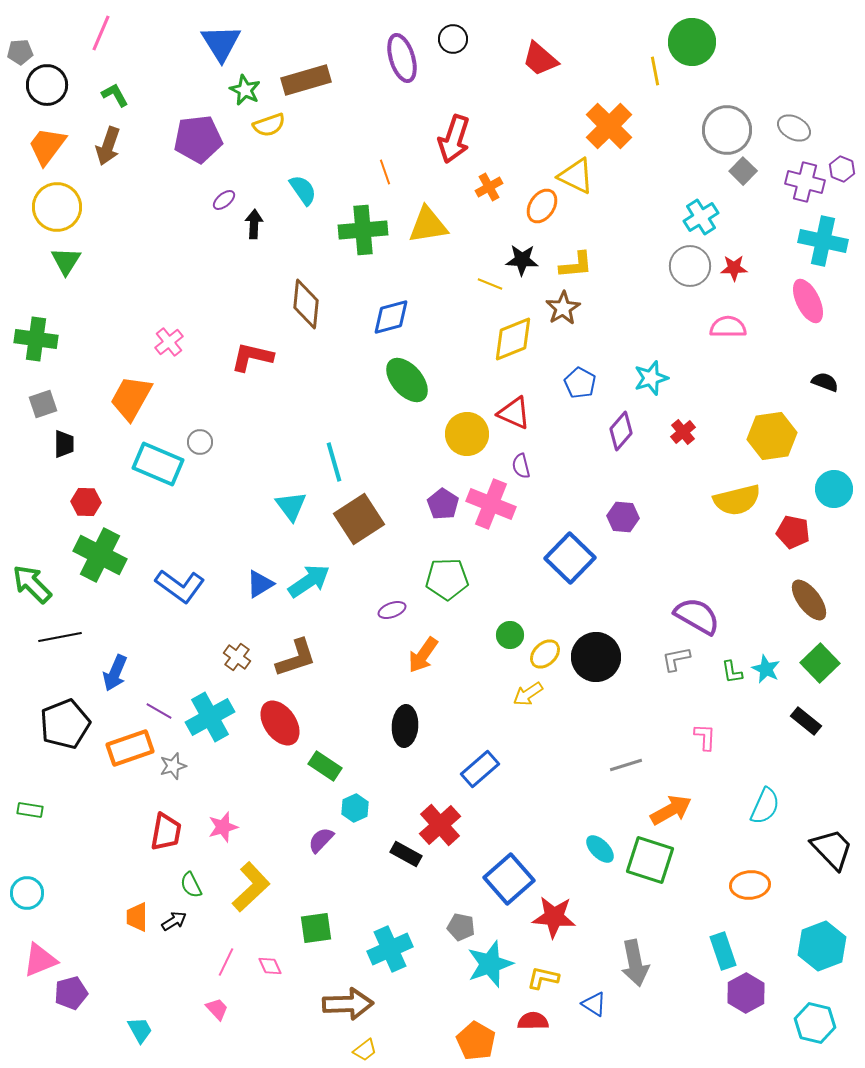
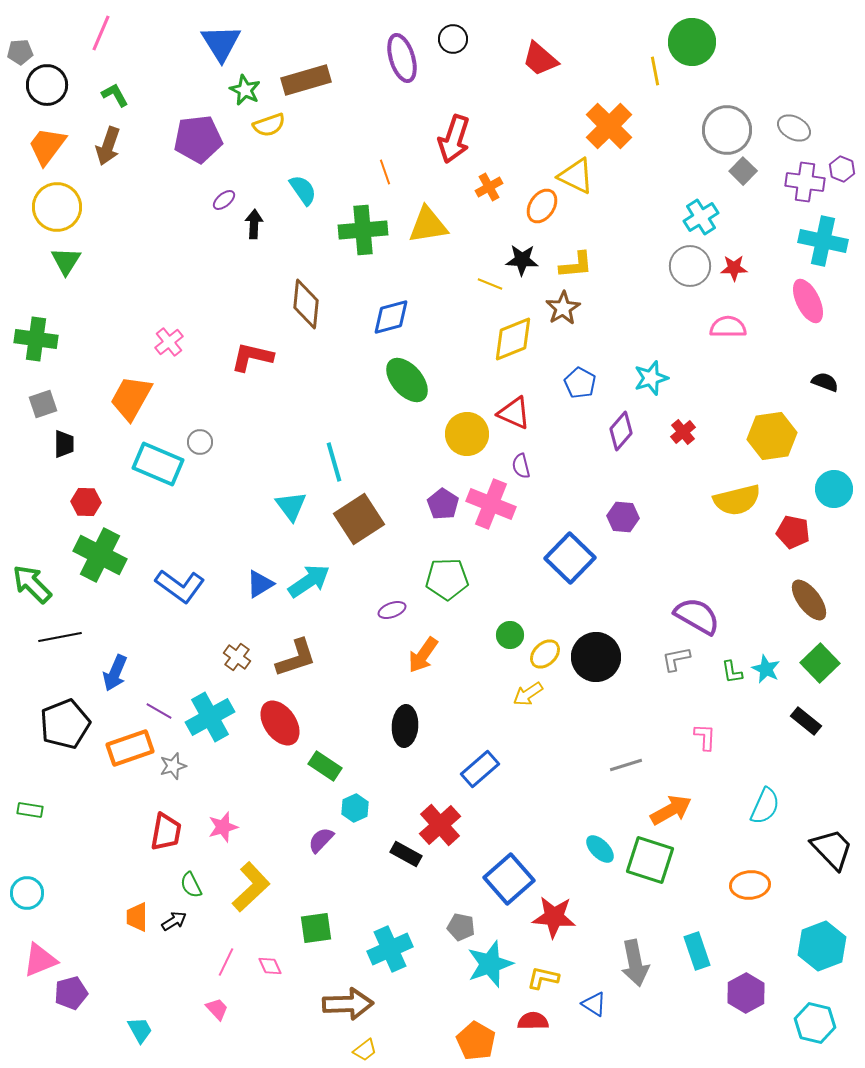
purple cross at (805, 182): rotated 6 degrees counterclockwise
cyan rectangle at (723, 951): moved 26 px left
